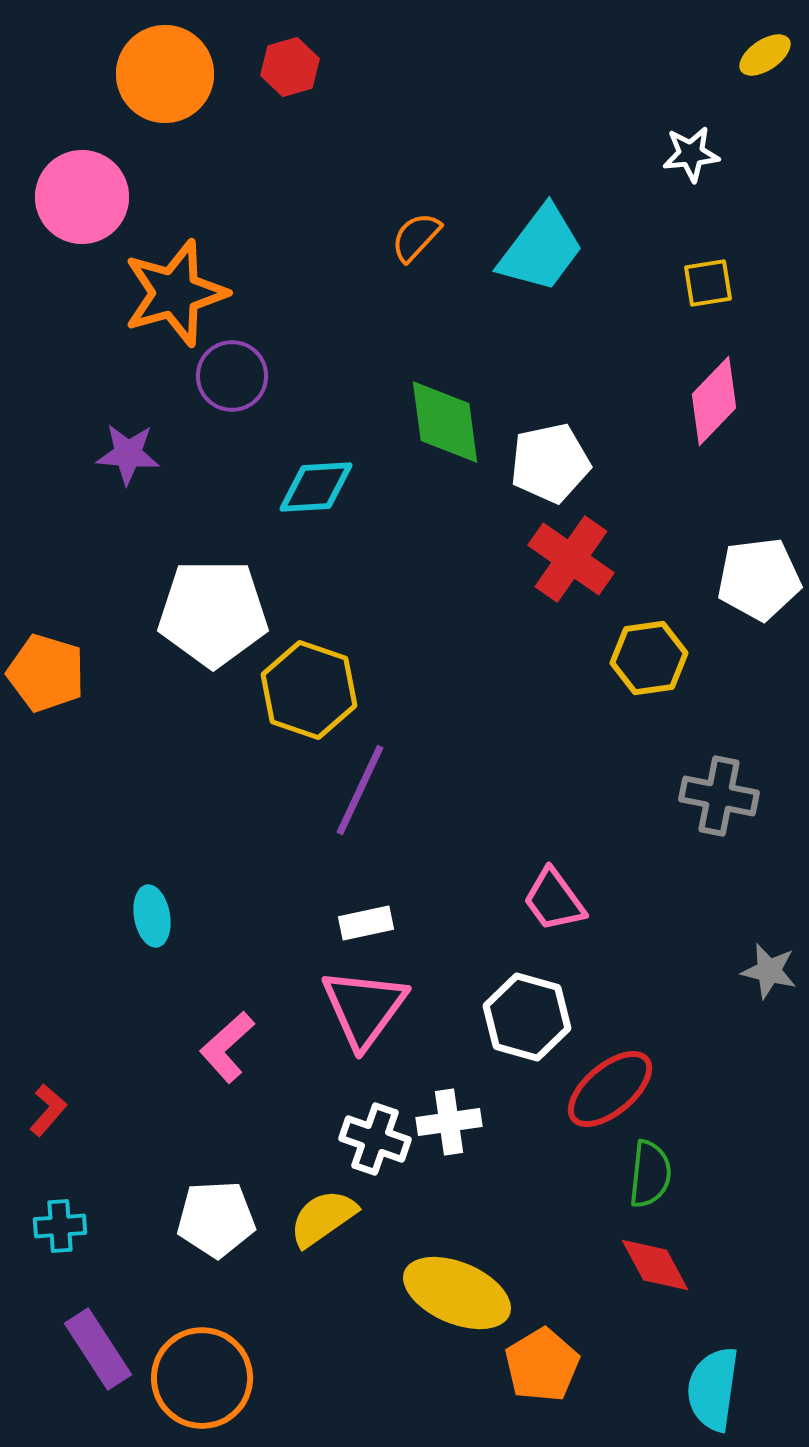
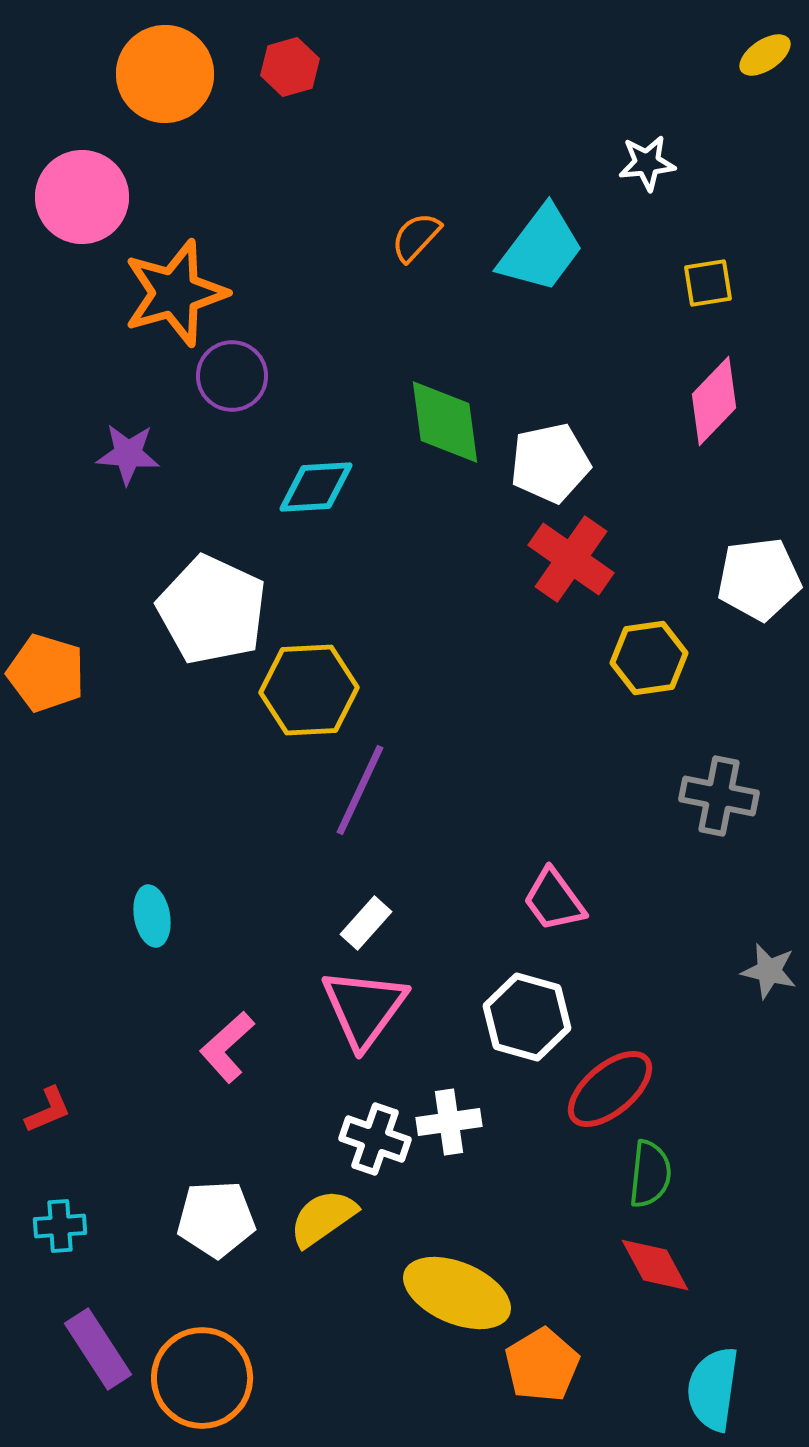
white star at (691, 154): moved 44 px left, 9 px down
white pentagon at (213, 613): moved 1 px left, 3 px up; rotated 25 degrees clockwise
yellow hexagon at (309, 690): rotated 22 degrees counterclockwise
white rectangle at (366, 923): rotated 36 degrees counterclockwise
red L-shape at (48, 1110): rotated 26 degrees clockwise
